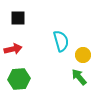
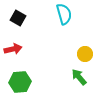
black square: rotated 28 degrees clockwise
cyan semicircle: moved 3 px right, 27 px up
yellow circle: moved 2 px right, 1 px up
green hexagon: moved 1 px right, 3 px down
